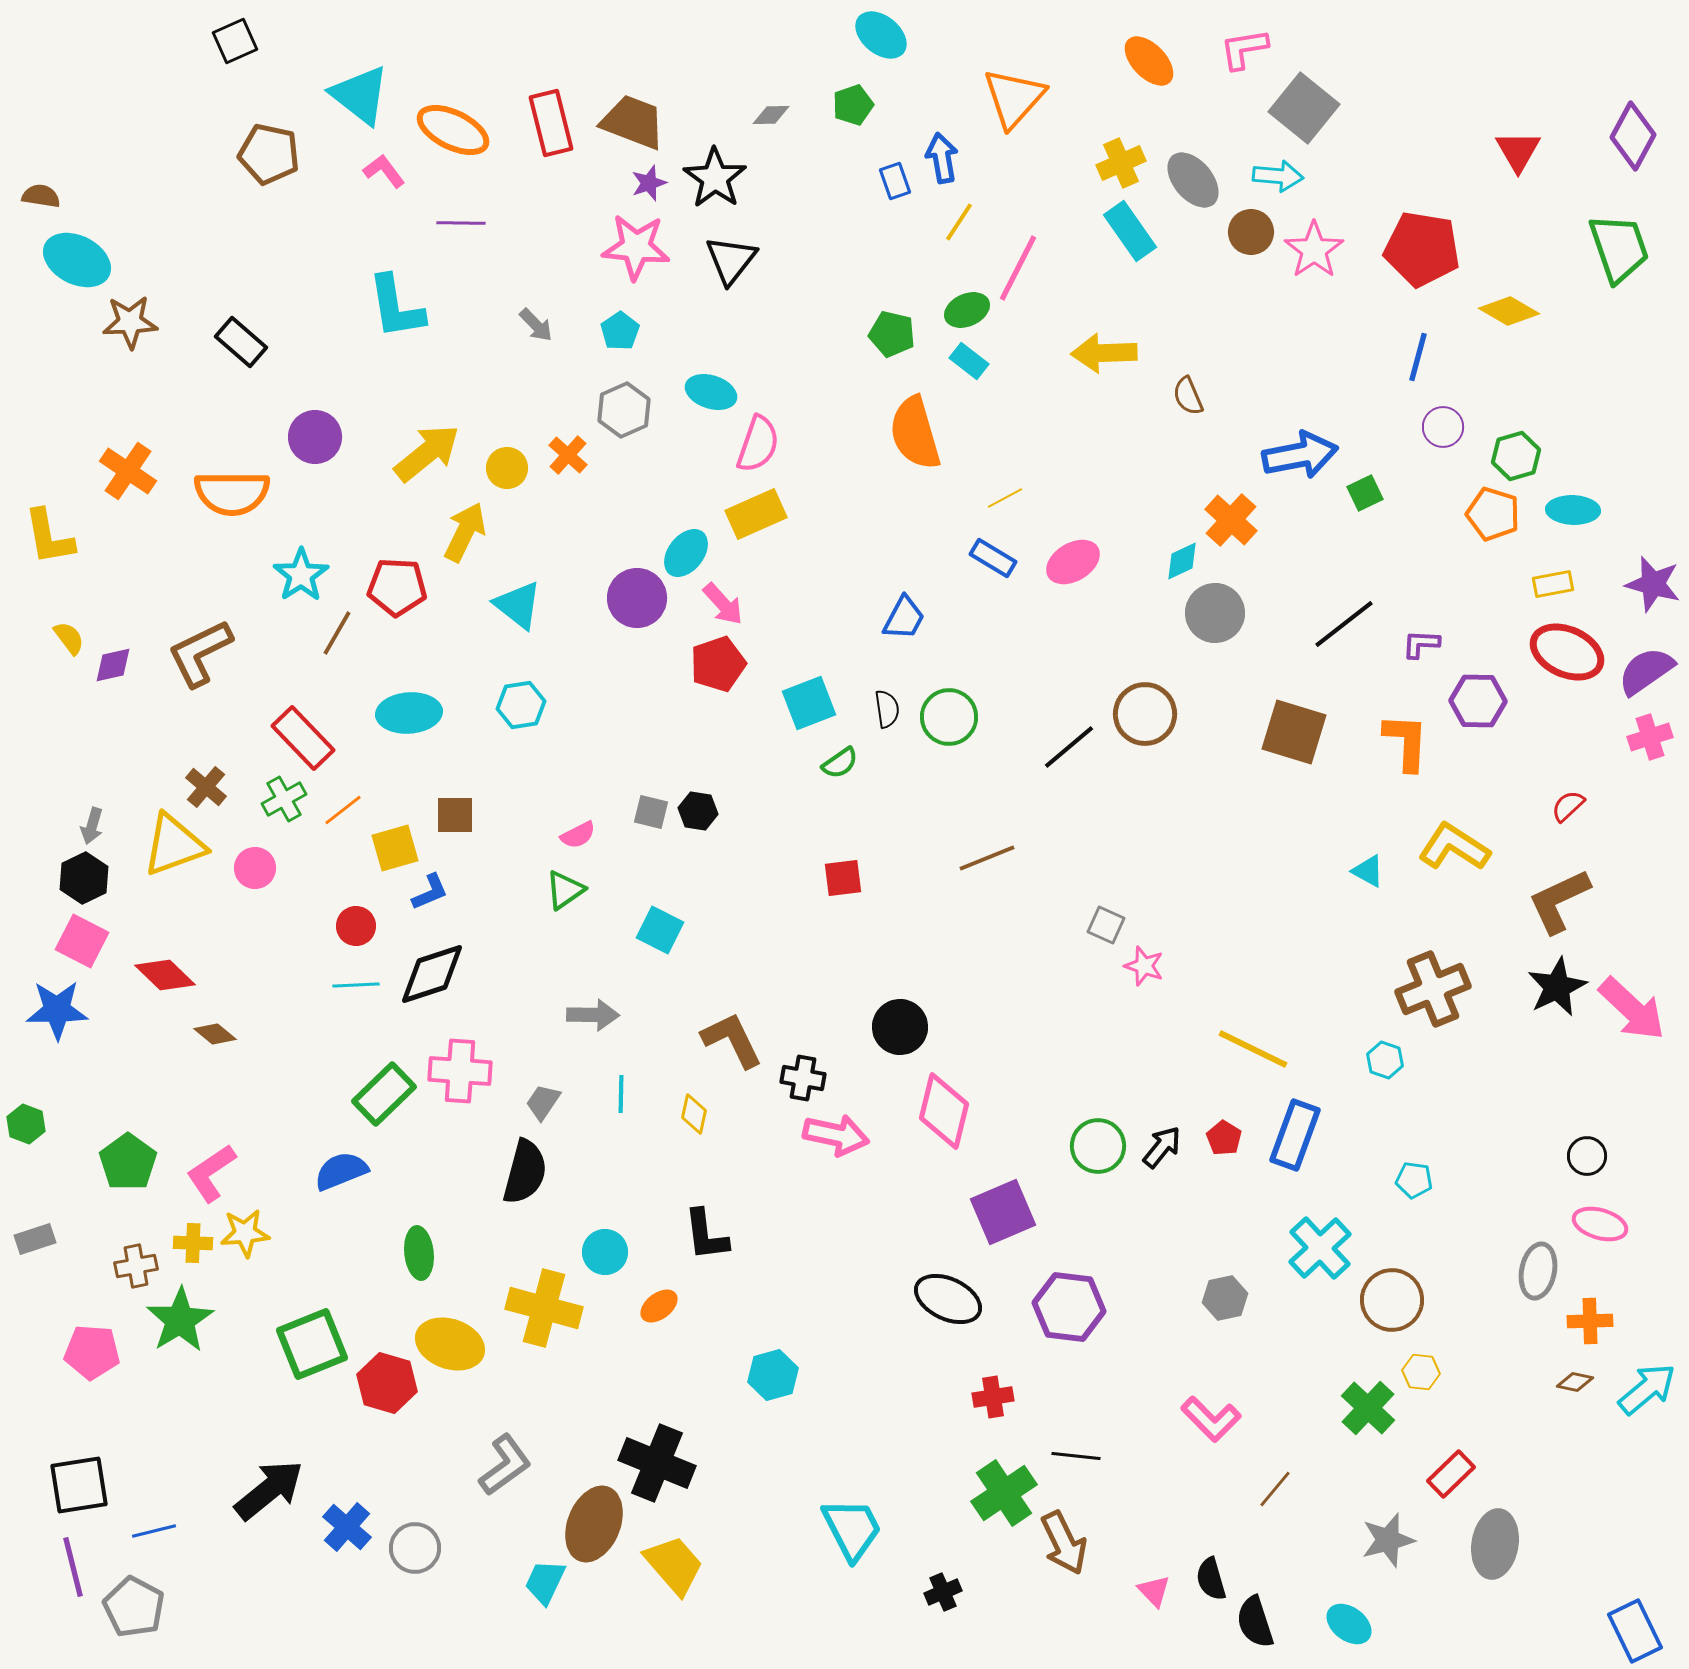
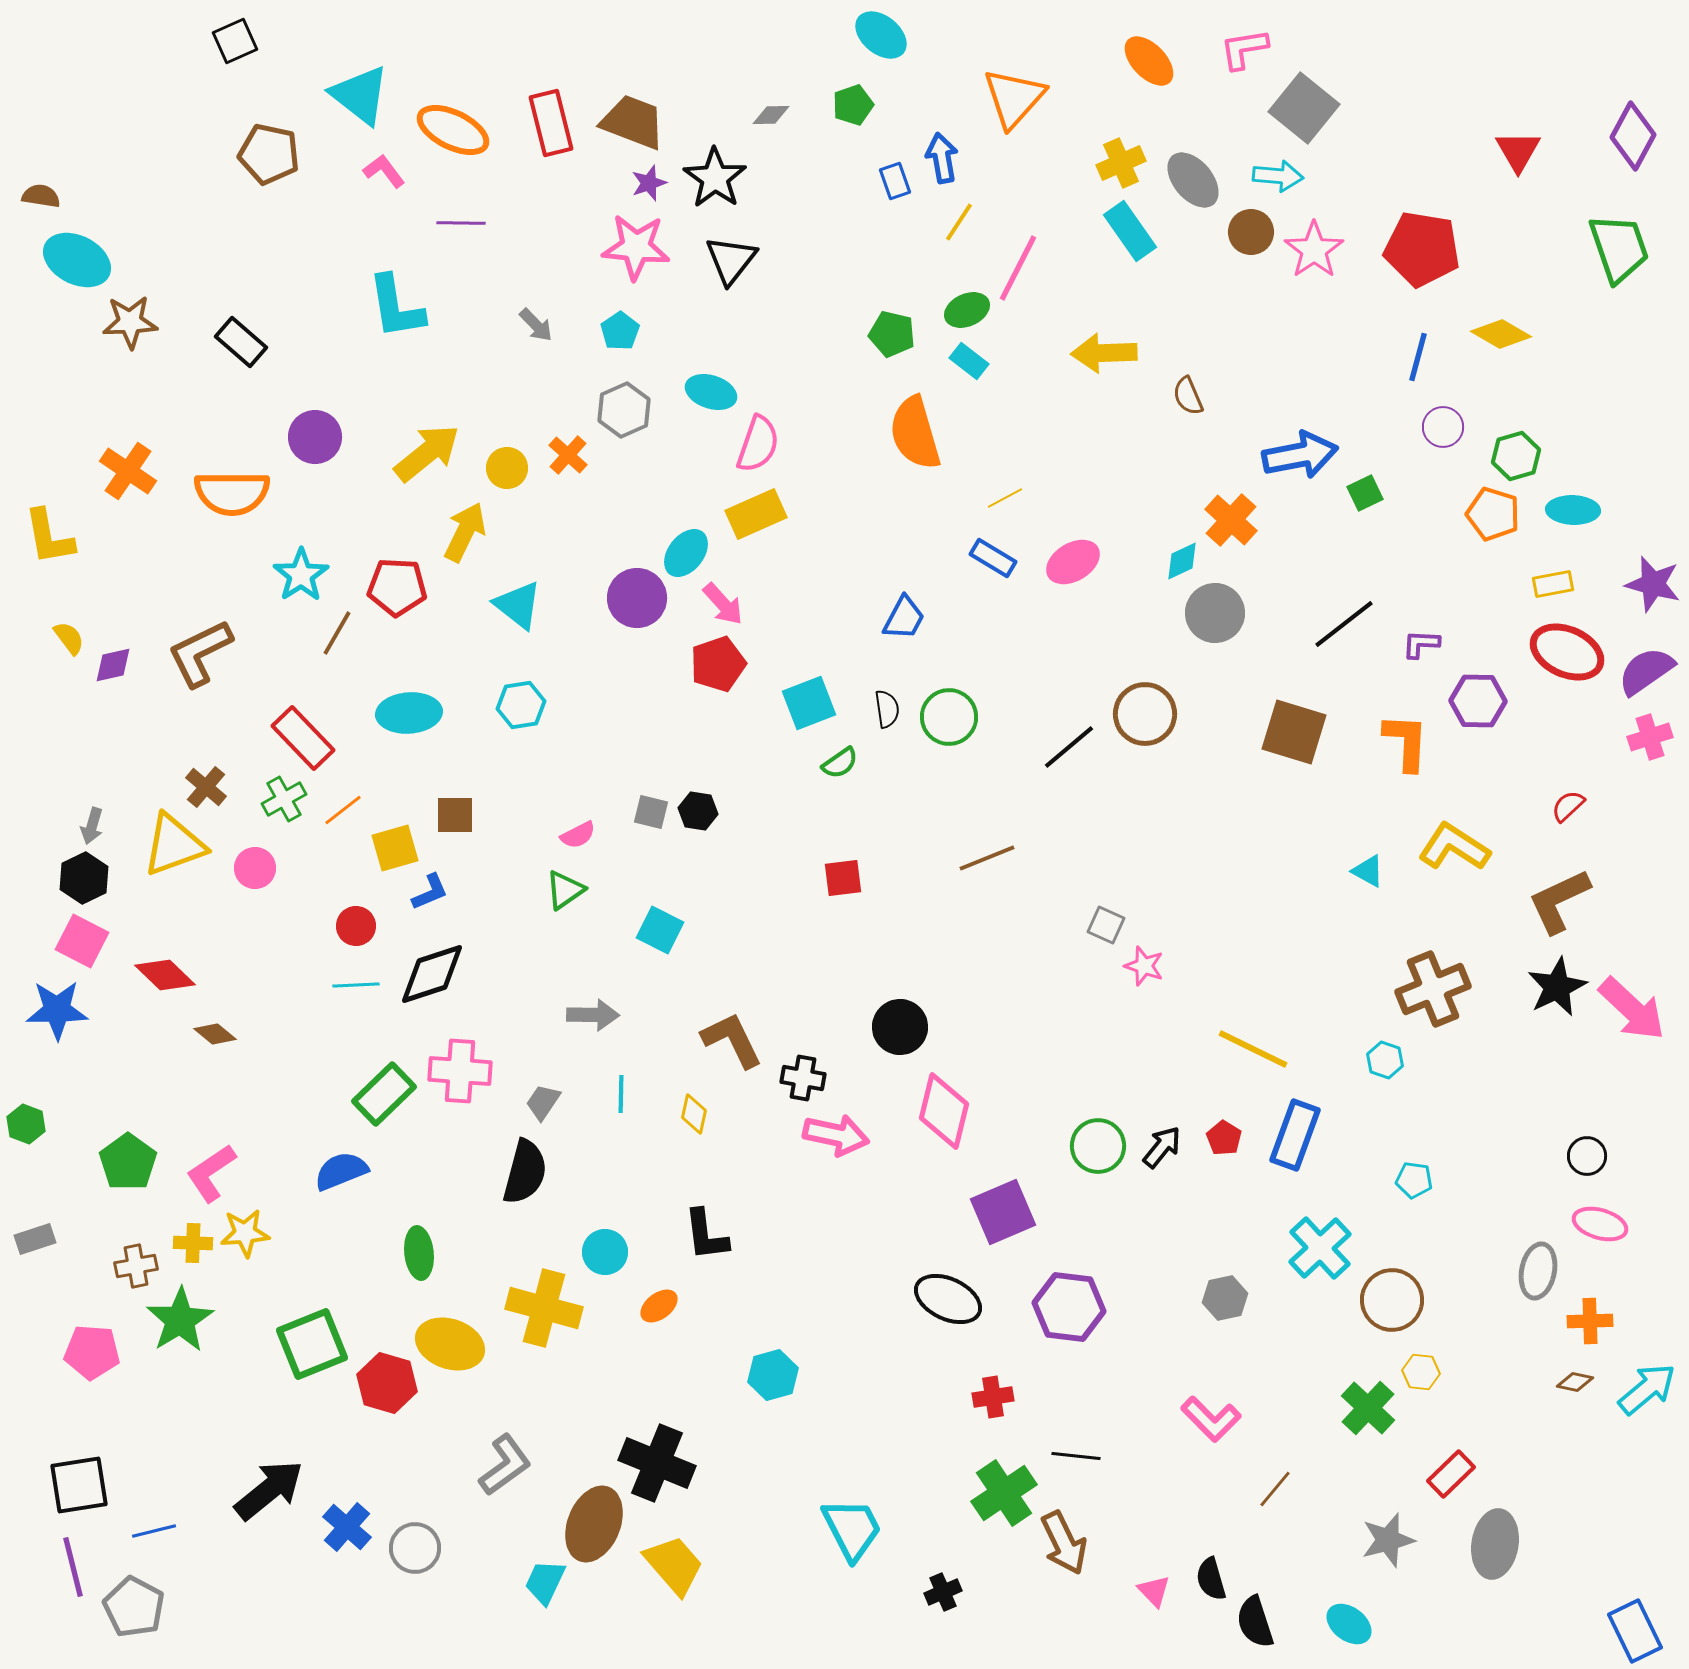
yellow diamond at (1509, 311): moved 8 px left, 23 px down
